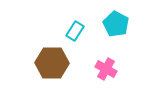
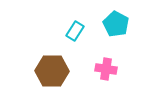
brown hexagon: moved 8 px down
pink cross: rotated 20 degrees counterclockwise
